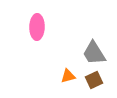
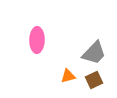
pink ellipse: moved 13 px down
gray trapezoid: rotated 104 degrees counterclockwise
